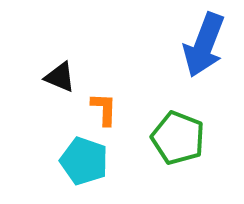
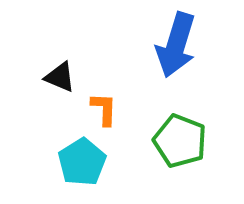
blue arrow: moved 28 px left; rotated 4 degrees counterclockwise
green pentagon: moved 2 px right, 3 px down
cyan pentagon: moved 2 px left, 1 px down; rotated 21 degrees clockwise
